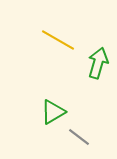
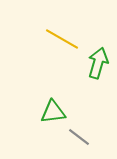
yellow line: moved 4 px right, 1 px up
green triangle: rotated 24 degrees clockwise
